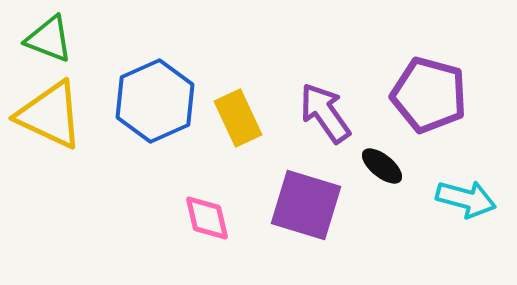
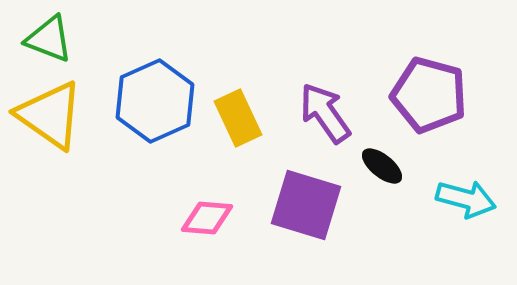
yellow triangle: rotated 10 degrees clockwise
pink diamond: rotated 72 degrees counterclockwise
